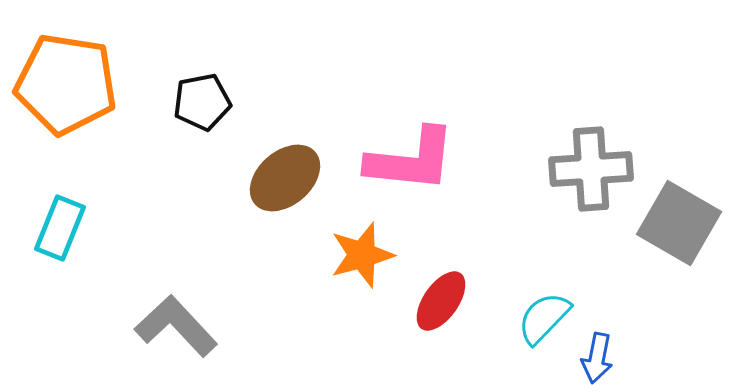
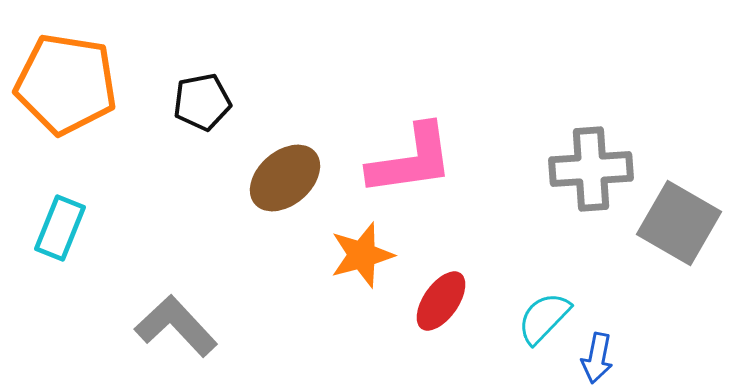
pink L-shape: rotated 14 degrees counterclockwise
